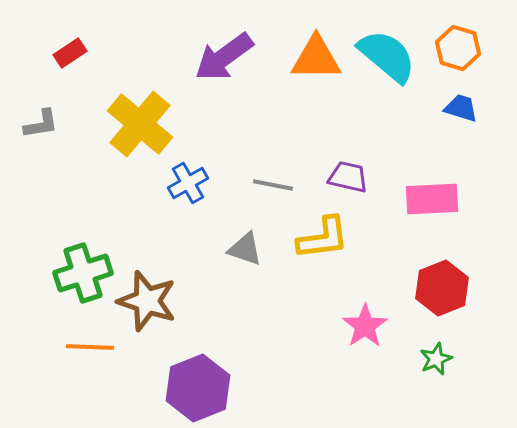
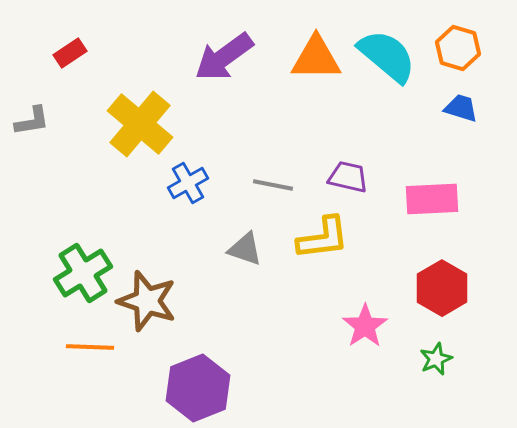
gray L-shape: moved 9 px left, 3 px up
green cross: rotated 14 degrees counterclockwise
red hexagon: rotated 8 degrees counterclockwise
